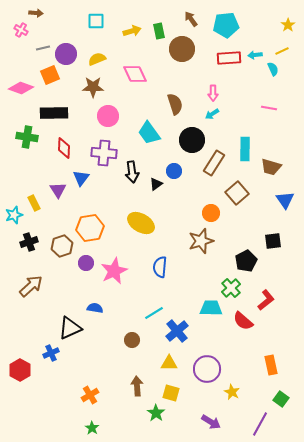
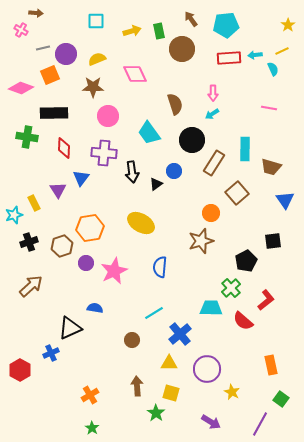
blue cross at (177, 331): moved 3 px right, 3 px down
